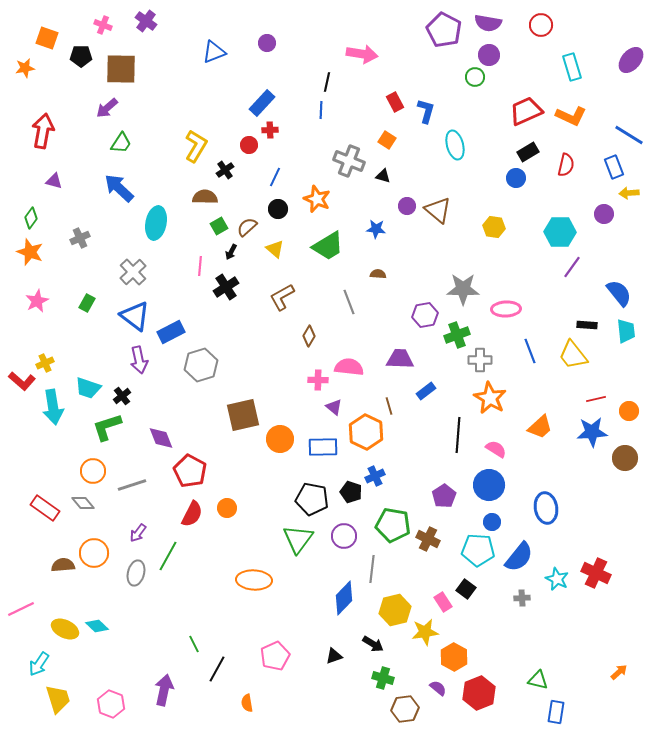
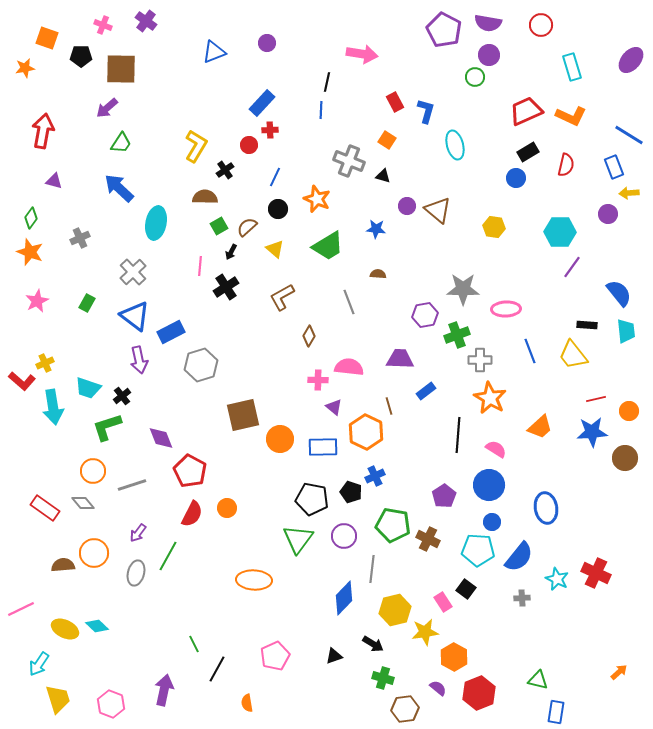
purple circle at (604, 214): moved 4 px right
